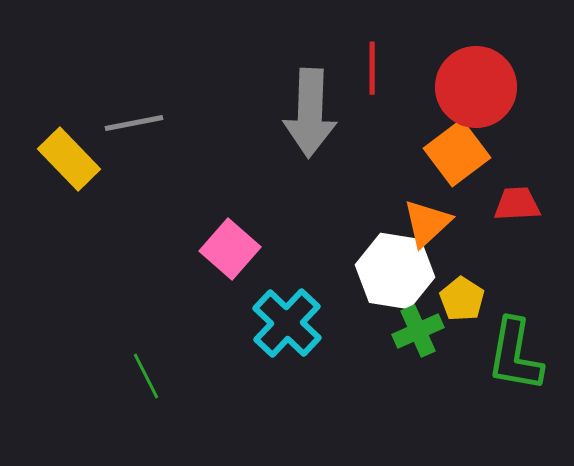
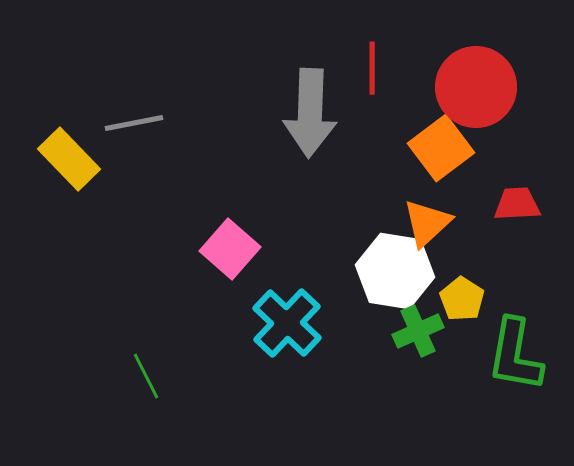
orange square: moved 16 px left, 5 px up
